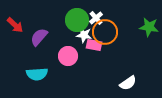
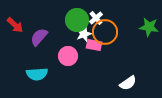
white star: moved 1 px up; rotated 28 degrees counterclockwise
